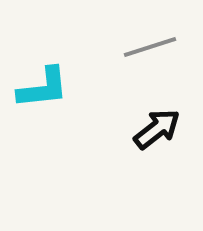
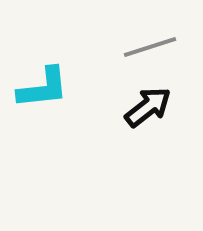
black arrow: moved 9 px left, 22 px up
